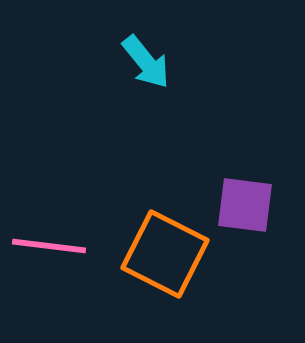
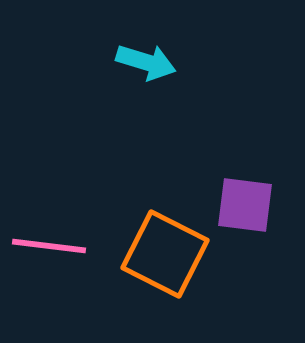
cyan arrow: rotated 34 degrees counterclockwise
